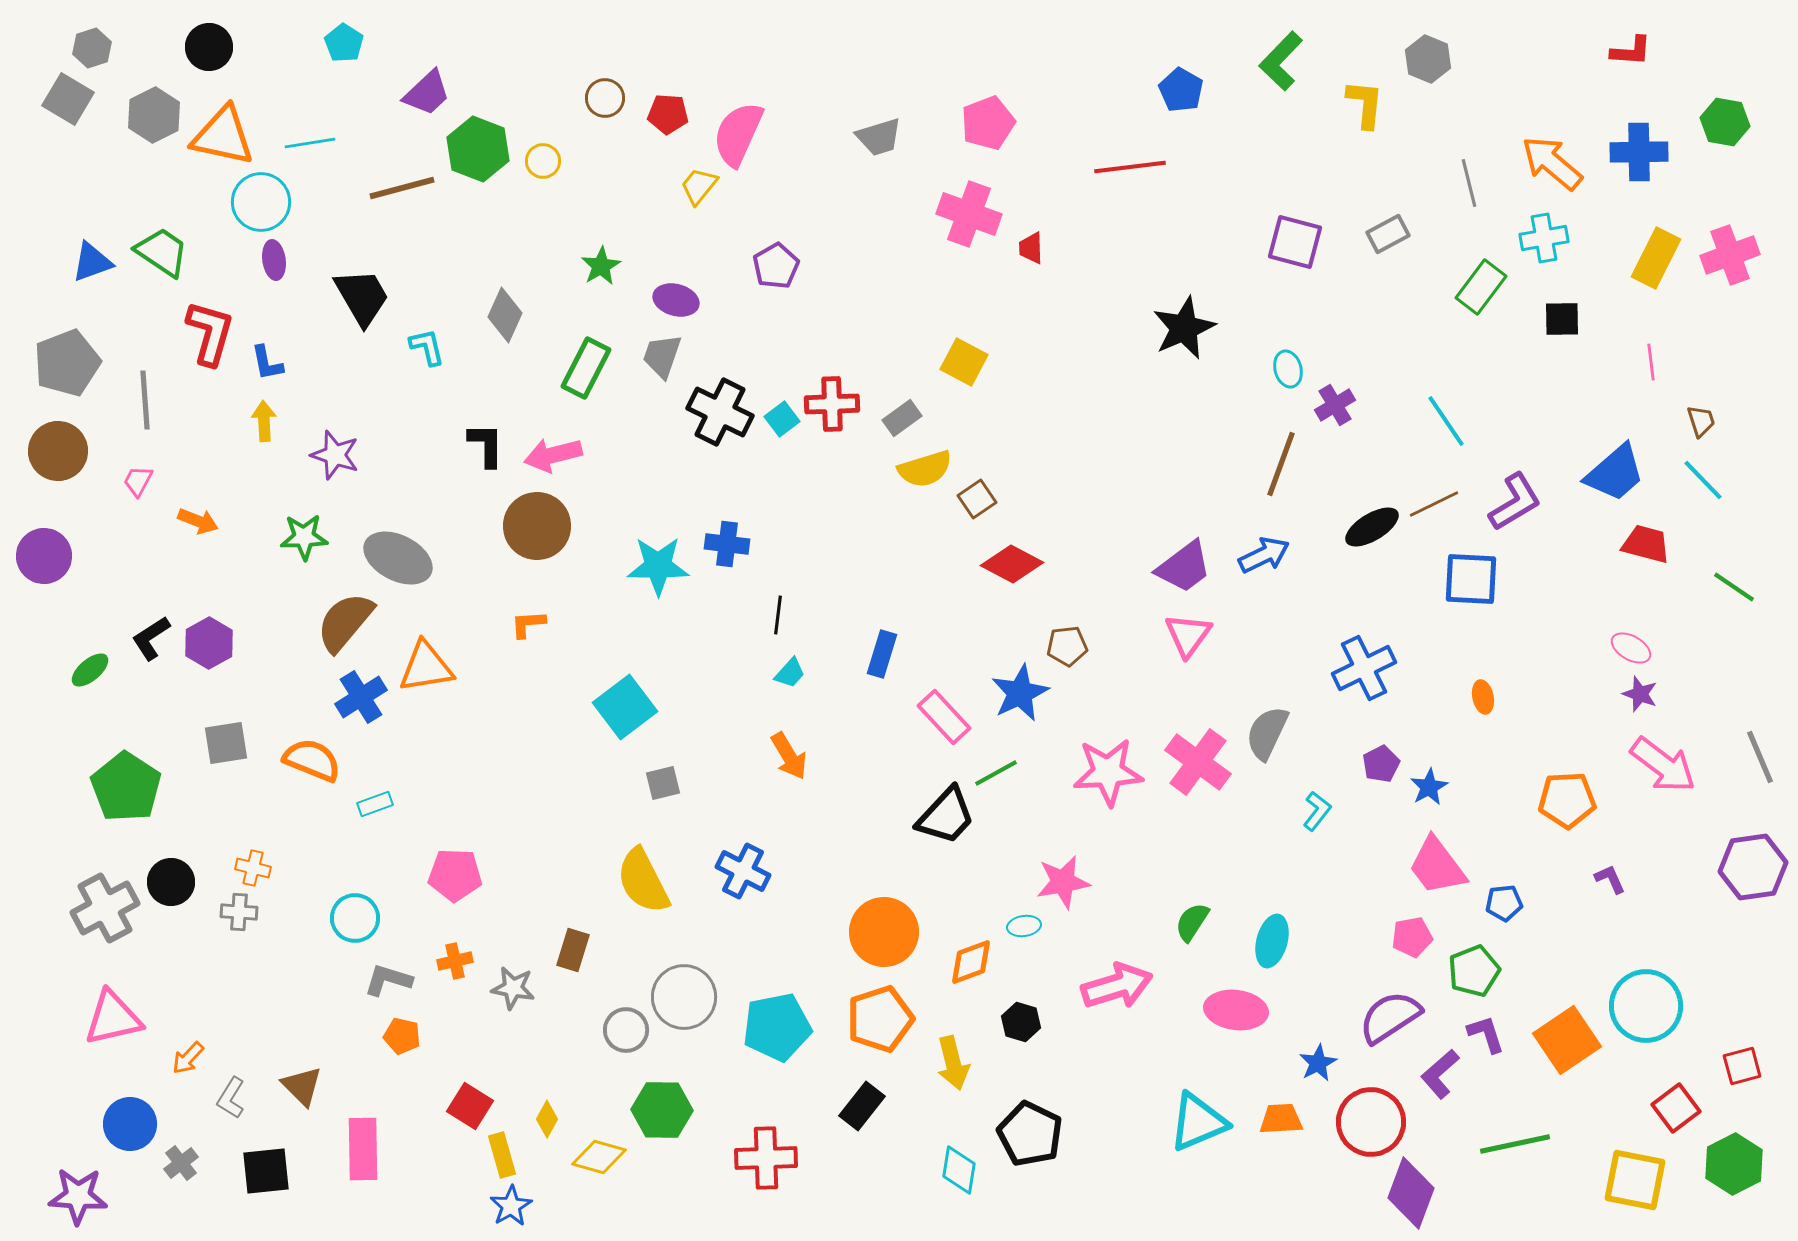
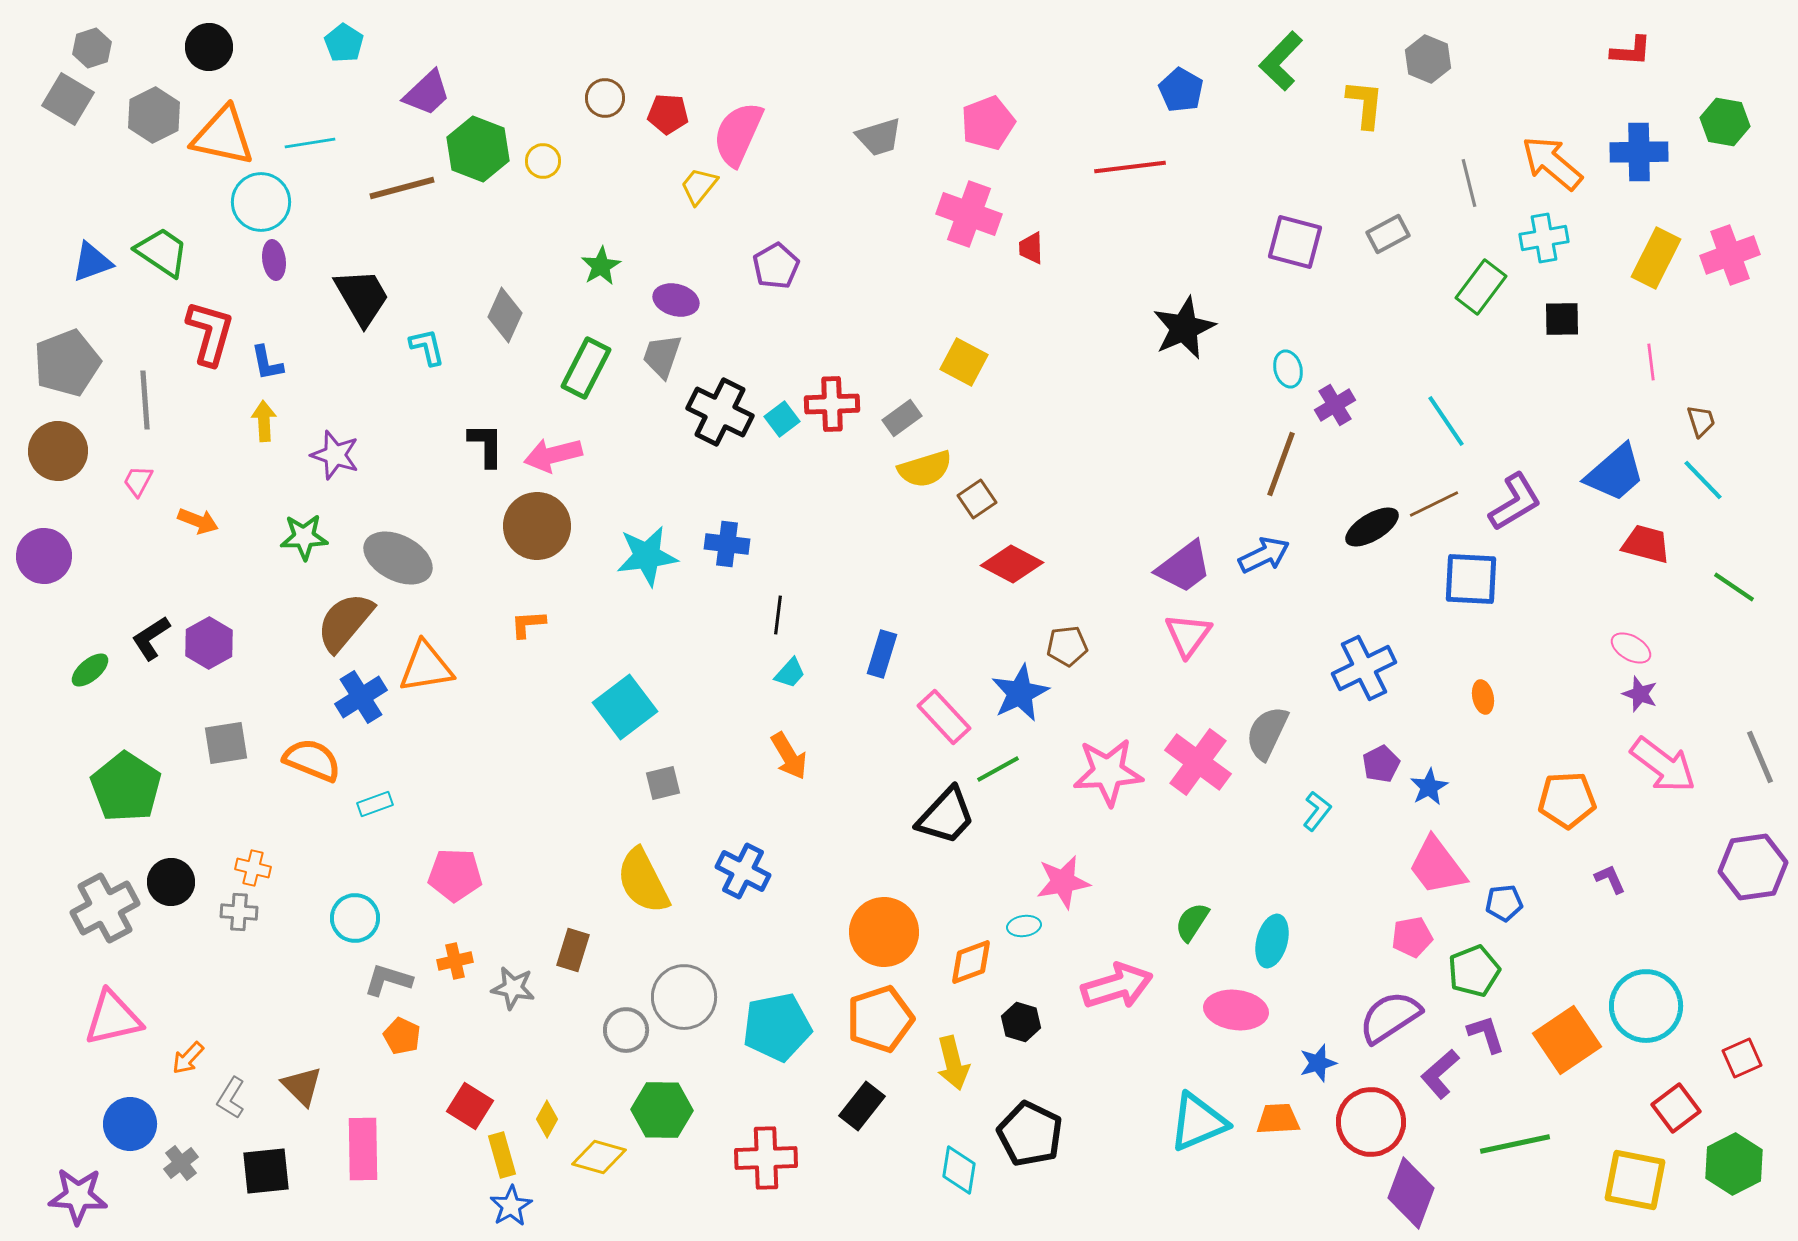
cyan star at (658, 566): moved 11 px left, 10 px up; rotated 8 degrees counterclockwise
green line at (996, 773): moved 2 px right, 4 px up
orange pentagon at (402, 1036): rotated 12 degrees clockwise
blue star at (1318, 1063): rotated 12 degrees clockwise
red square at (1742, 1066): moved 8 px up; rotated 9 degrees counterclockwise
orange trapezoid at (1281, 1119): moved 3 px left
